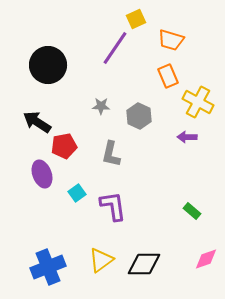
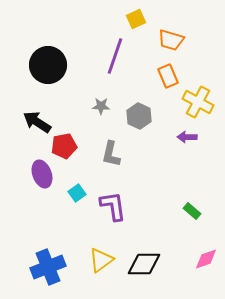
purple line: moved 8 px down; rotated 15 degrees counterclockwise
